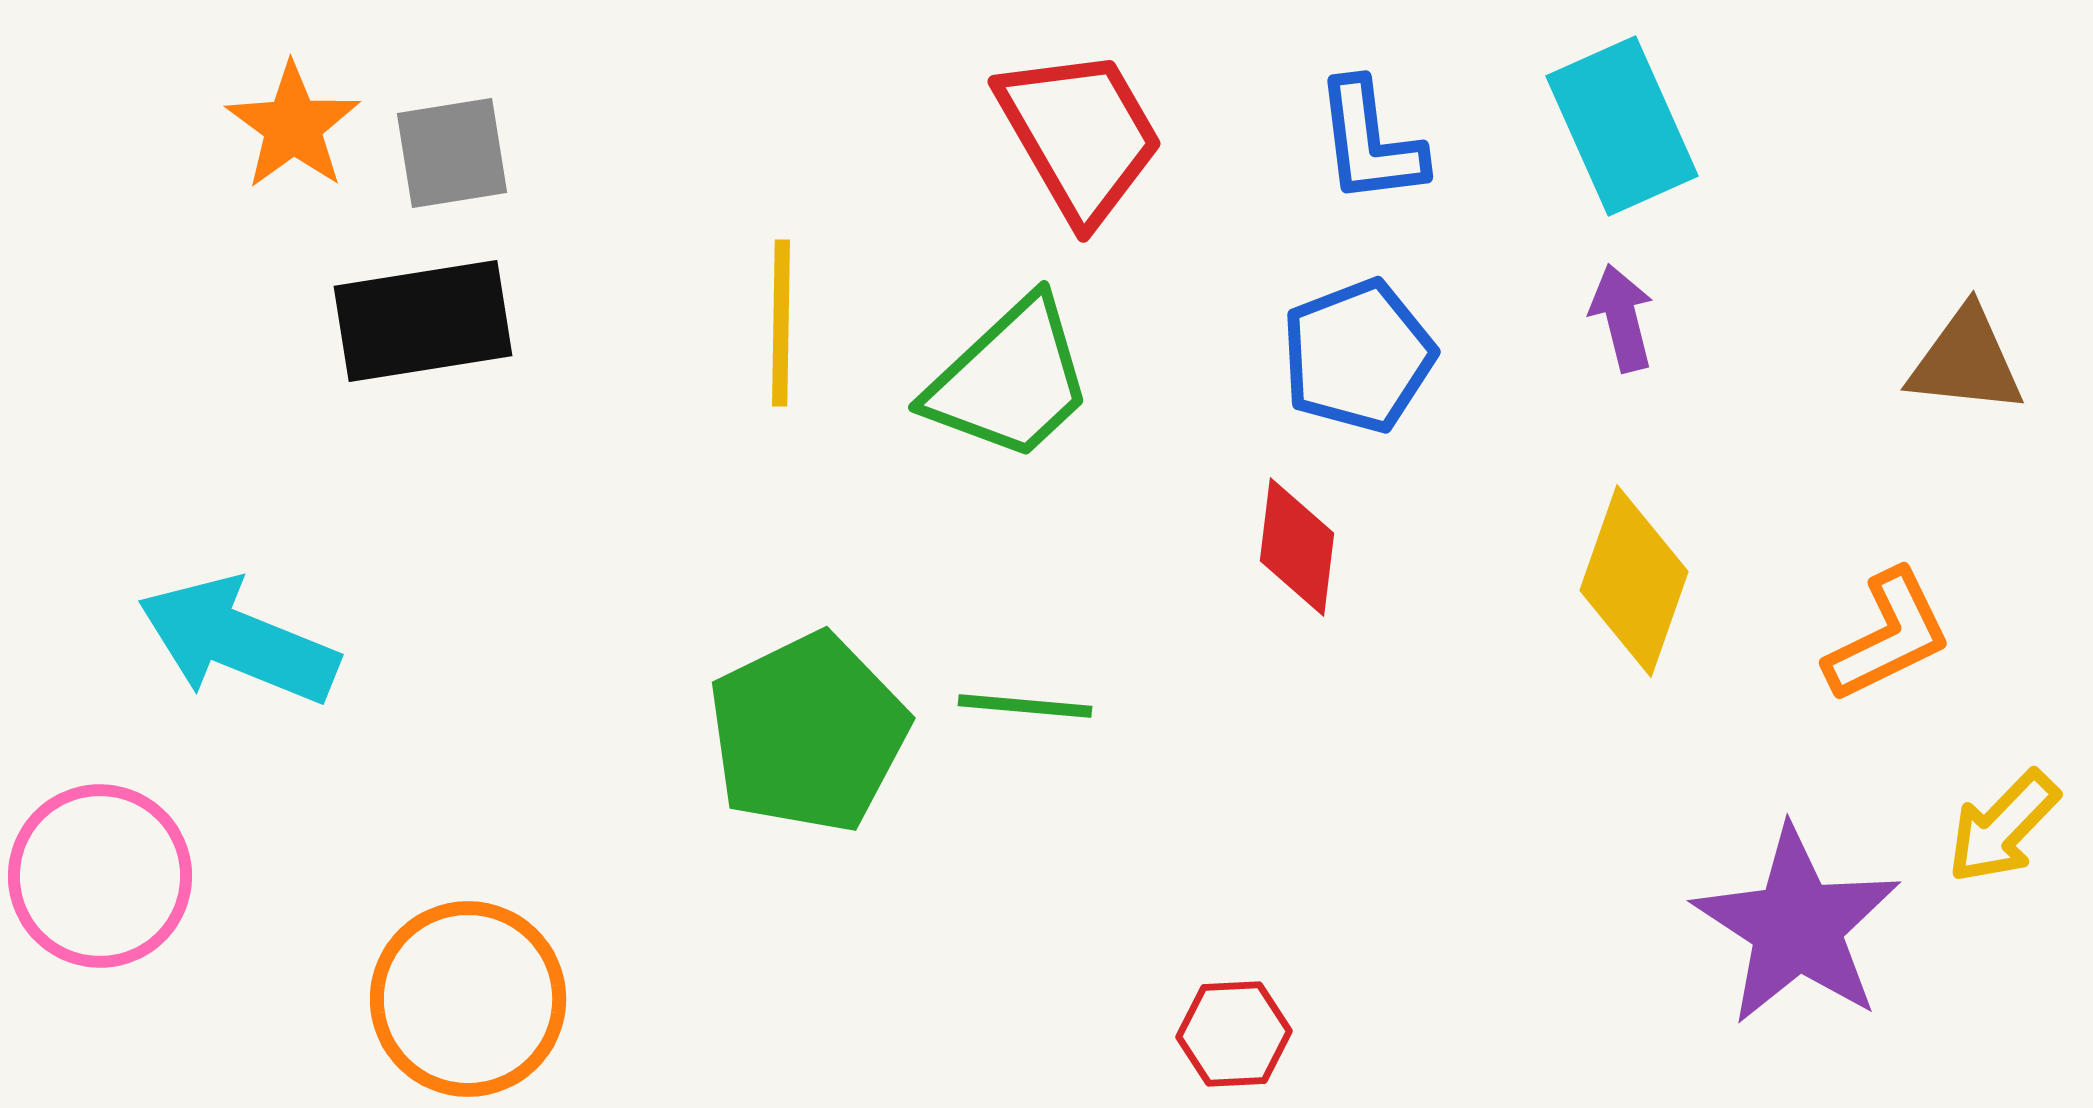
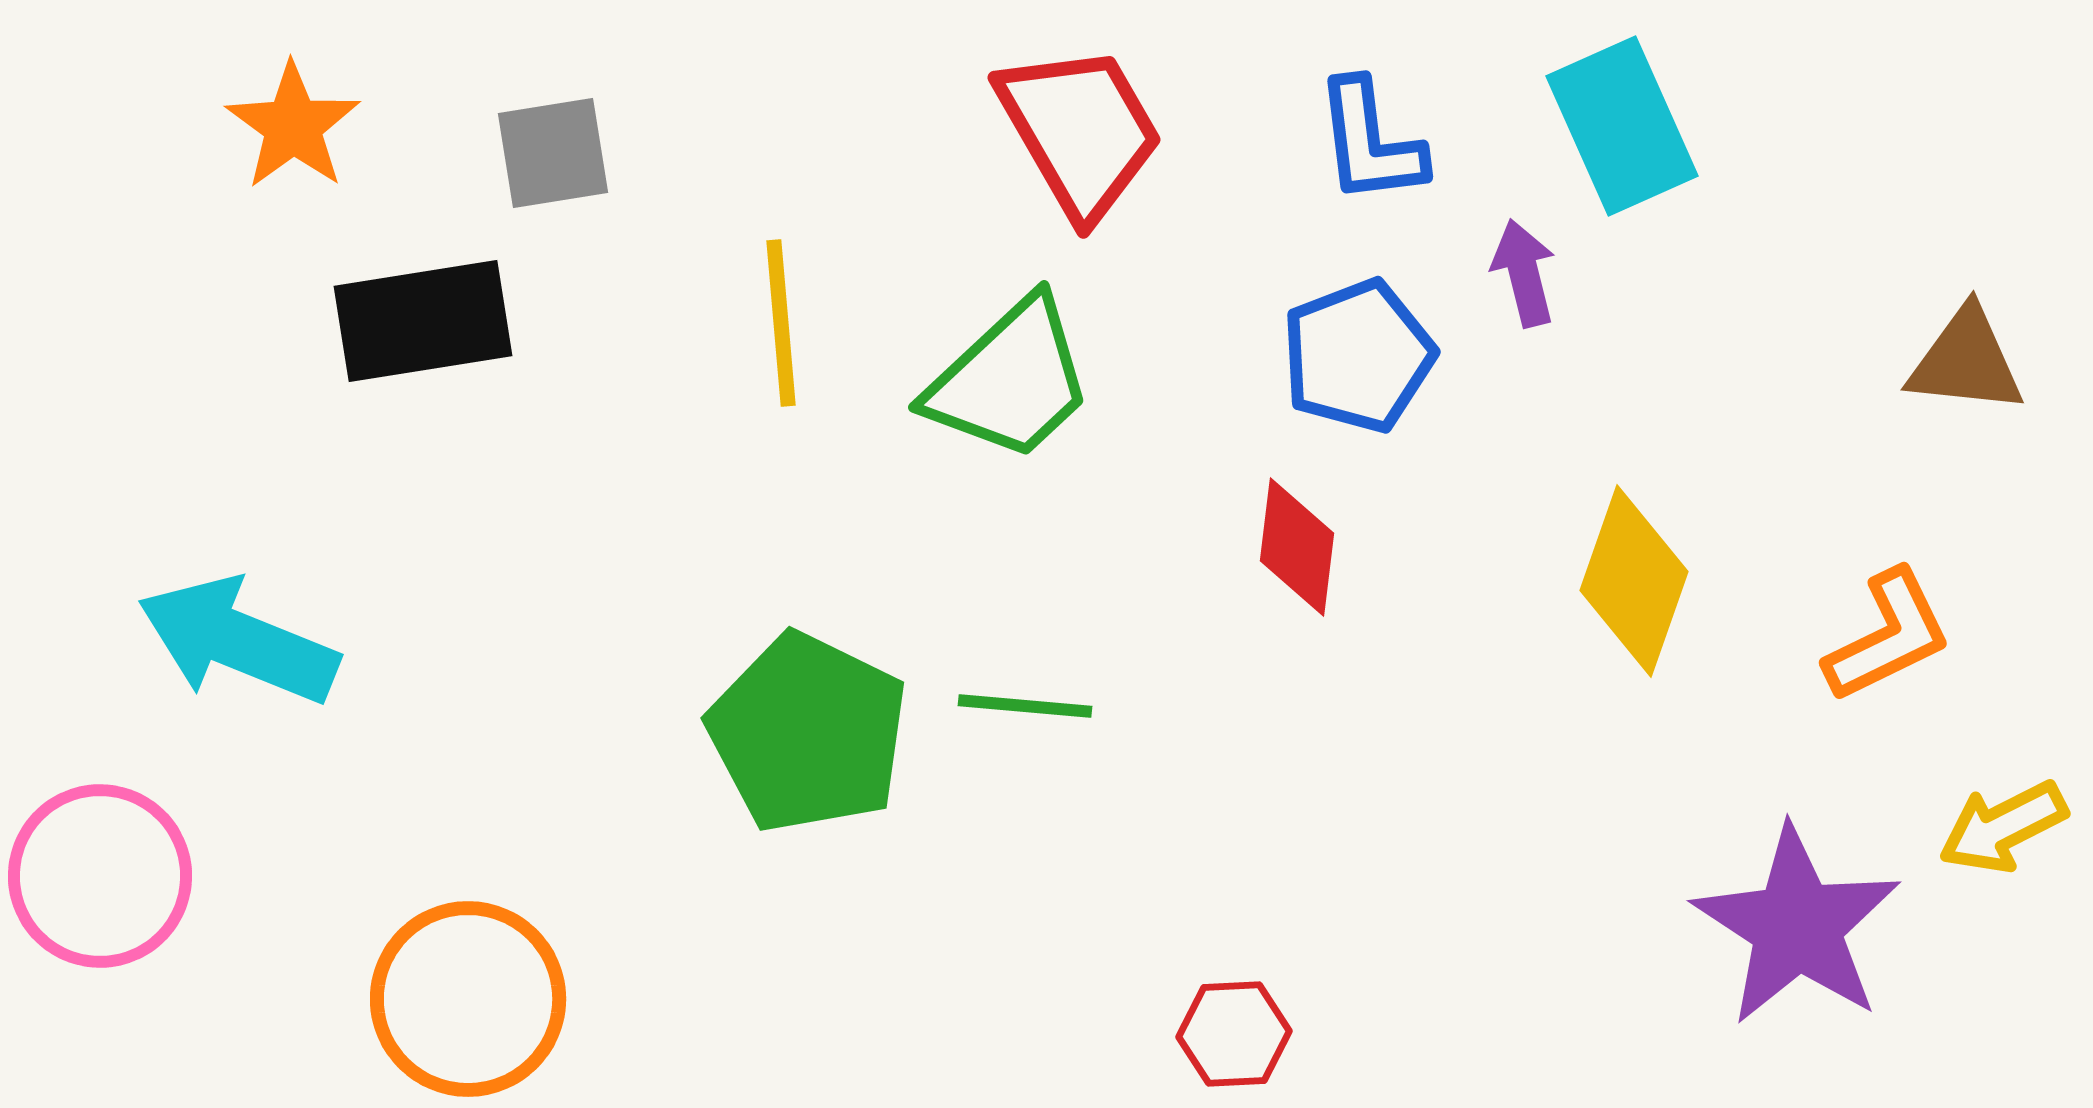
red trapezoid: moved 4 px up
gray square: moved 101 px right
purple arrow: moved 98 px left, 45 px up
yellow line: rotated 6 degrees counterclockwise
green pentagon: rotated 20 degrees counterclockwise
yellow arrow: rotated 19 degrees clockwise
